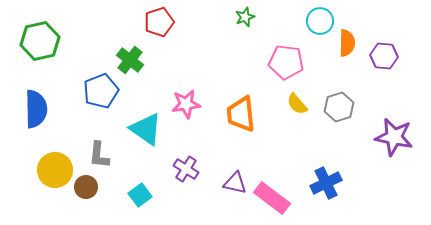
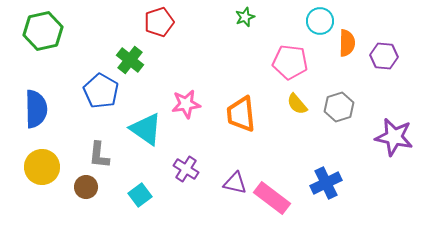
green hexagon: moved 3 px right, 10 px up
pink pentagon: moved 4 px right
blue pentagon: rotated 20 degrees counterclockwise
yellow circle: moved 13 px left, 3 px up
